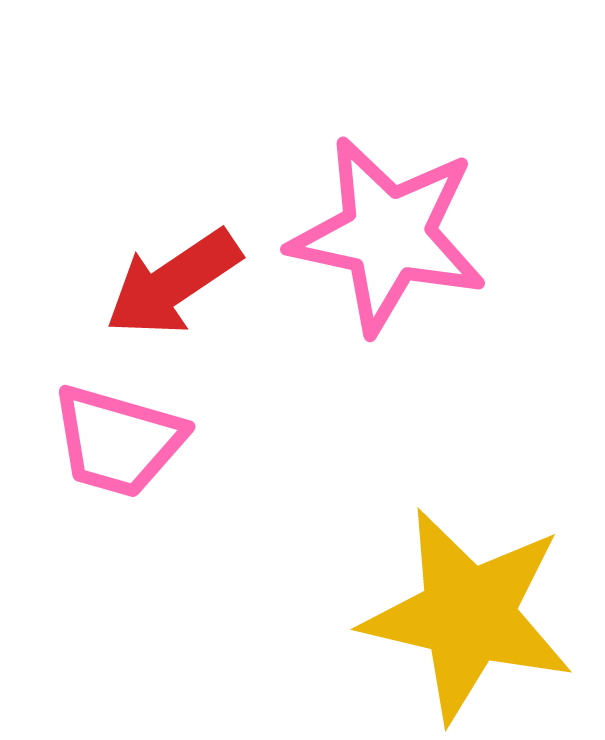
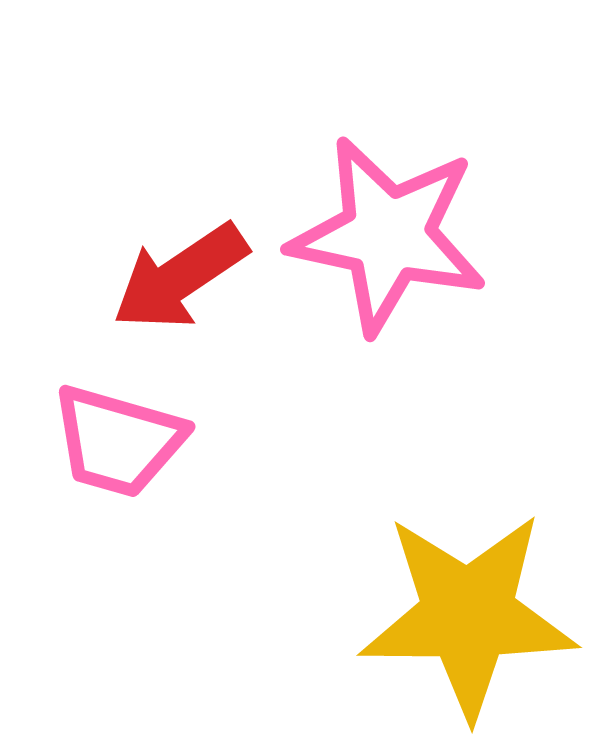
red arrow: moved 7 px right, 6 px up
yellow star: rotated 13 degrees counterclockwise
